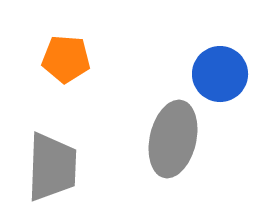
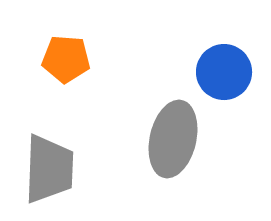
blue circle: moved 4 px right, 2 px up
gray trapezoid: moved 3 px left, 2 px down
